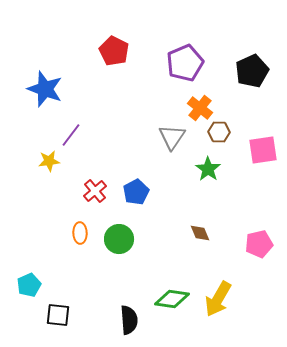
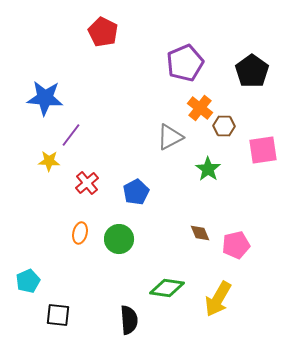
red pentagon: moved 11 px left, 19 px up
black pentagon: rotated 12 degrees counterclockwise
blue star: moved 9 px down; rotated 15 degrees counterclockwise
brown hexagon: moved 5 px right, 6 px up
gray triangle: moved 2 px left; rotated 28 degrees clockwise
yellow star: rotated 10 degrees clockwise
red cross: moved 8 px left, 8 px up
orange ellipse: rotated 15 degrees clockwise
pink pentagon: moved 23 px left, 1 px down
cyan pentagon: moved 1 px left, 4 px up
green diamond: moved 5 px left, 11 px up
